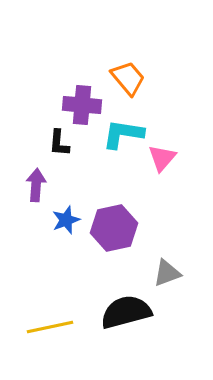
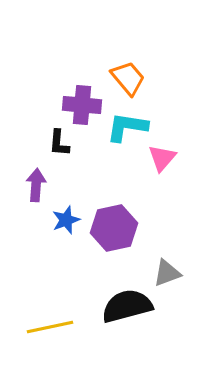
cyan L-shape: moved 4 px right, 7 px up
black semicircle: moved 1 px right, 6 px up
